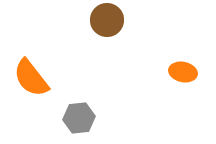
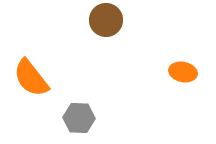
brown circle: moved 1 px left
gray hexagon: rotated 8 degrees clockwise
